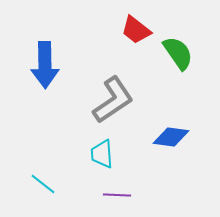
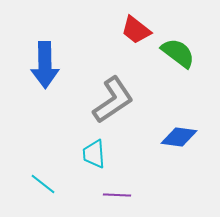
green semicircle: rotated 18 degrees counterclockwise
blue diamond: moved 8 px right
cyan trapezoid: moved 8 px left
